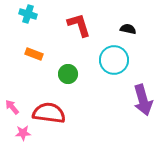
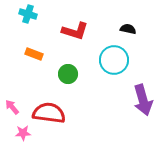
red L-shape: moved 4 px left, 6 px down; rotated 124 degrees clockwise
